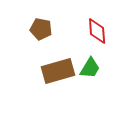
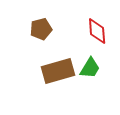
brown pentagon: rotated 25 degrees counterclockwise
